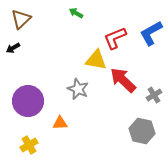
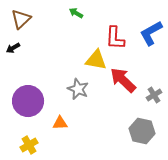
red L-shape: rotated 65 degrees counterclockwise
